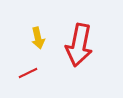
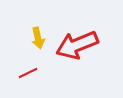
red arrow: moved 2 px left; rotated 57 degrees clockwise
